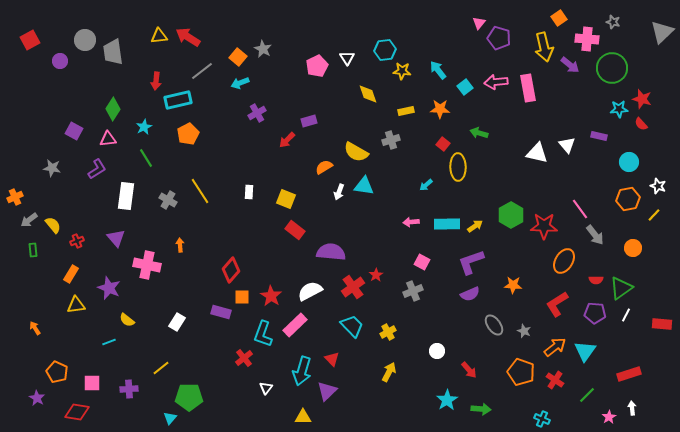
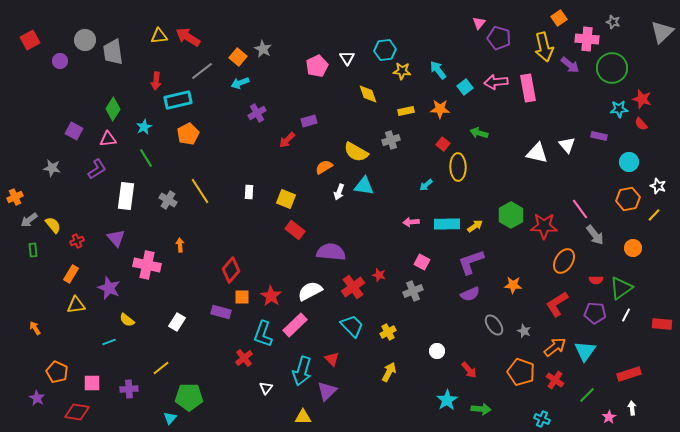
red star at (376, 275): moved 3 px right; rotated 24 degrees counterclockwise
